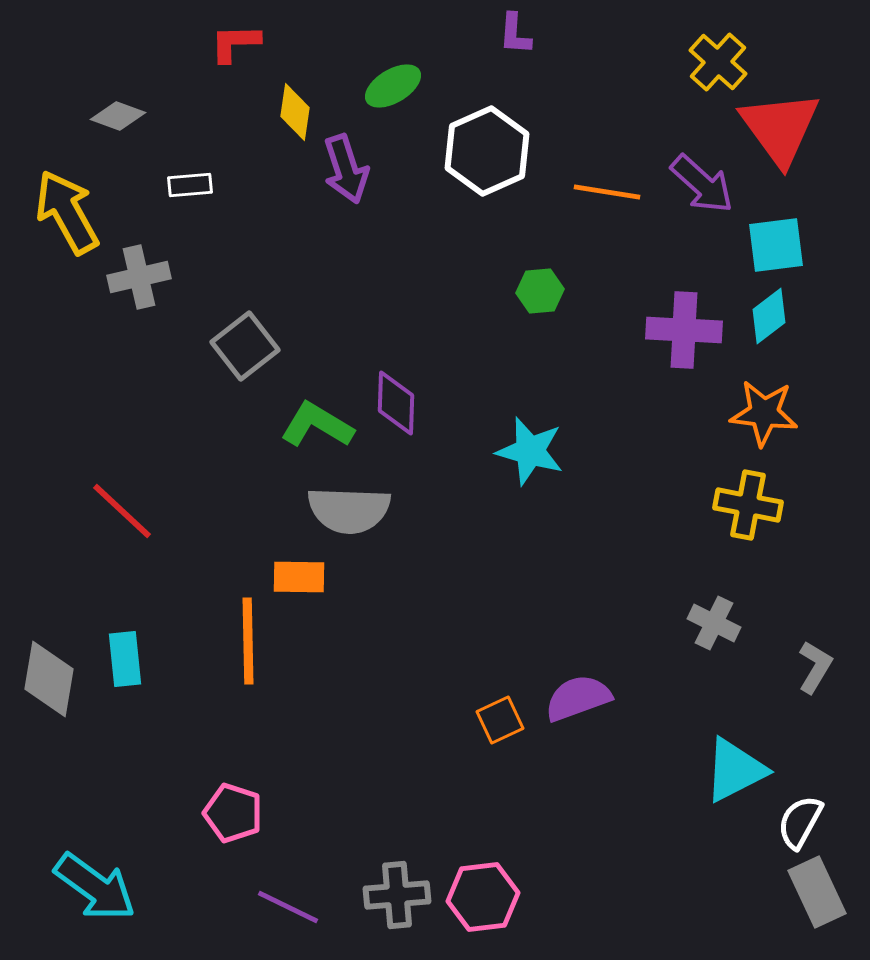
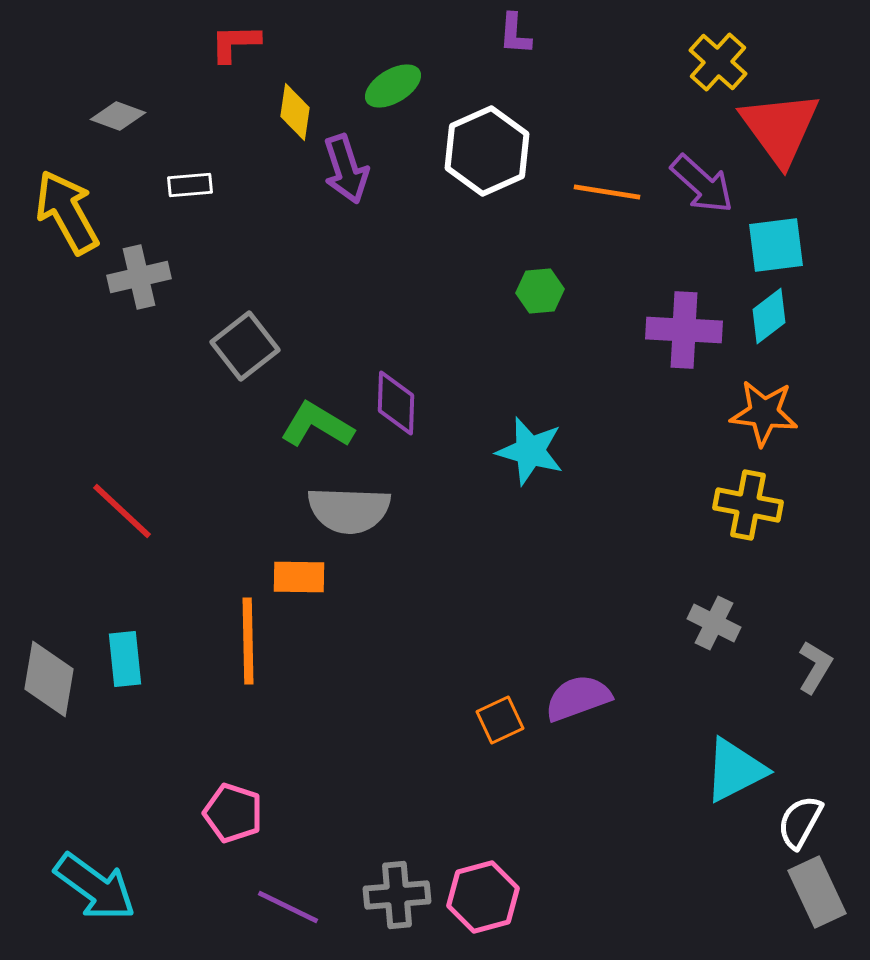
pink hexagon at (483, 897): rotated 8 degrees counterclockwise
